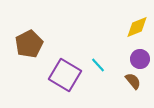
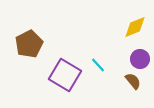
yellow diamond: moved 2 px left
